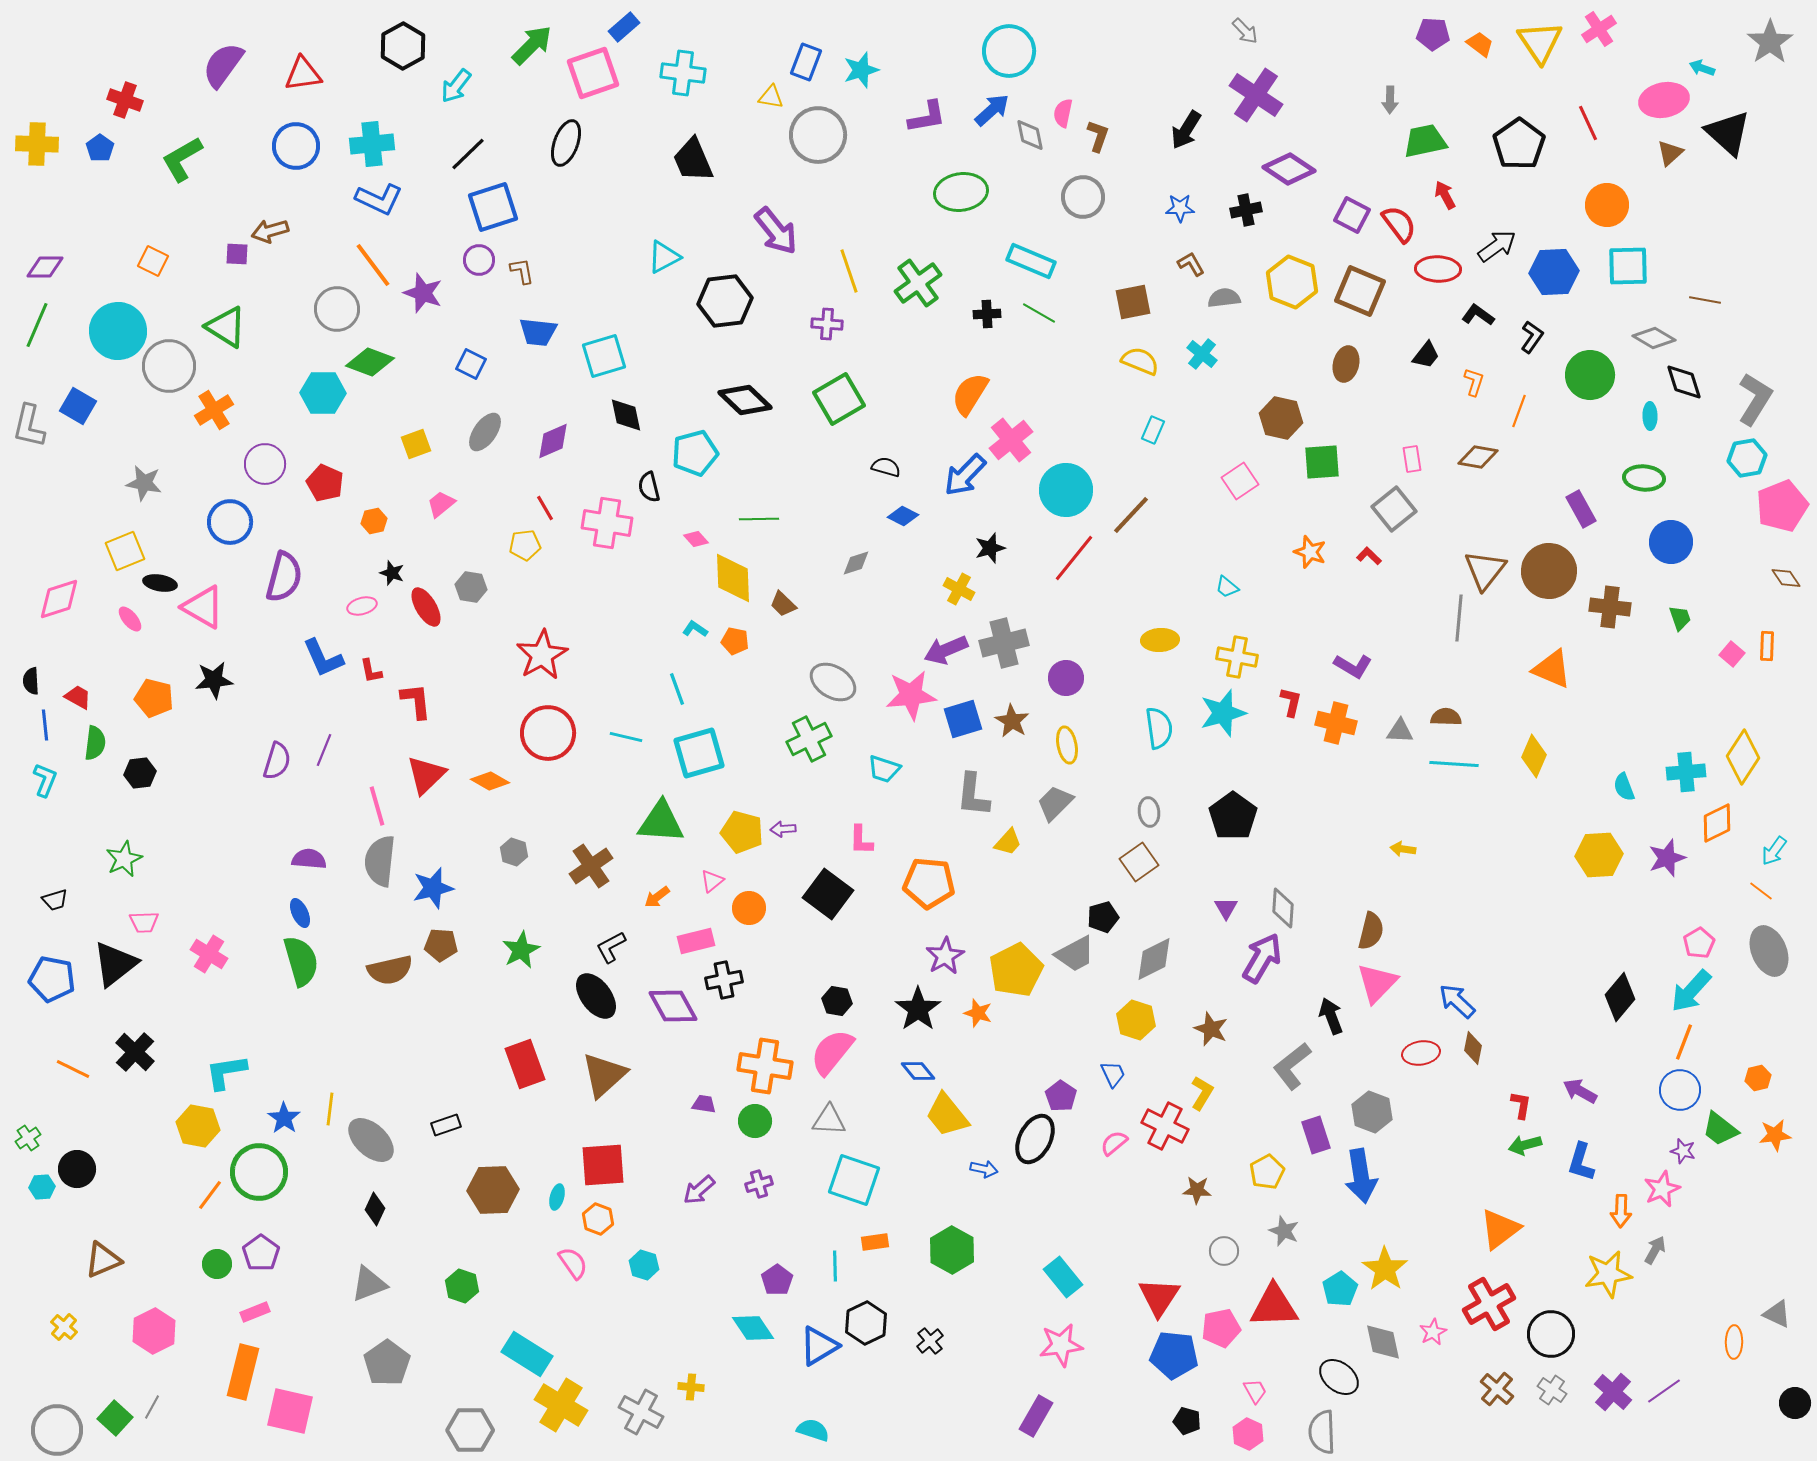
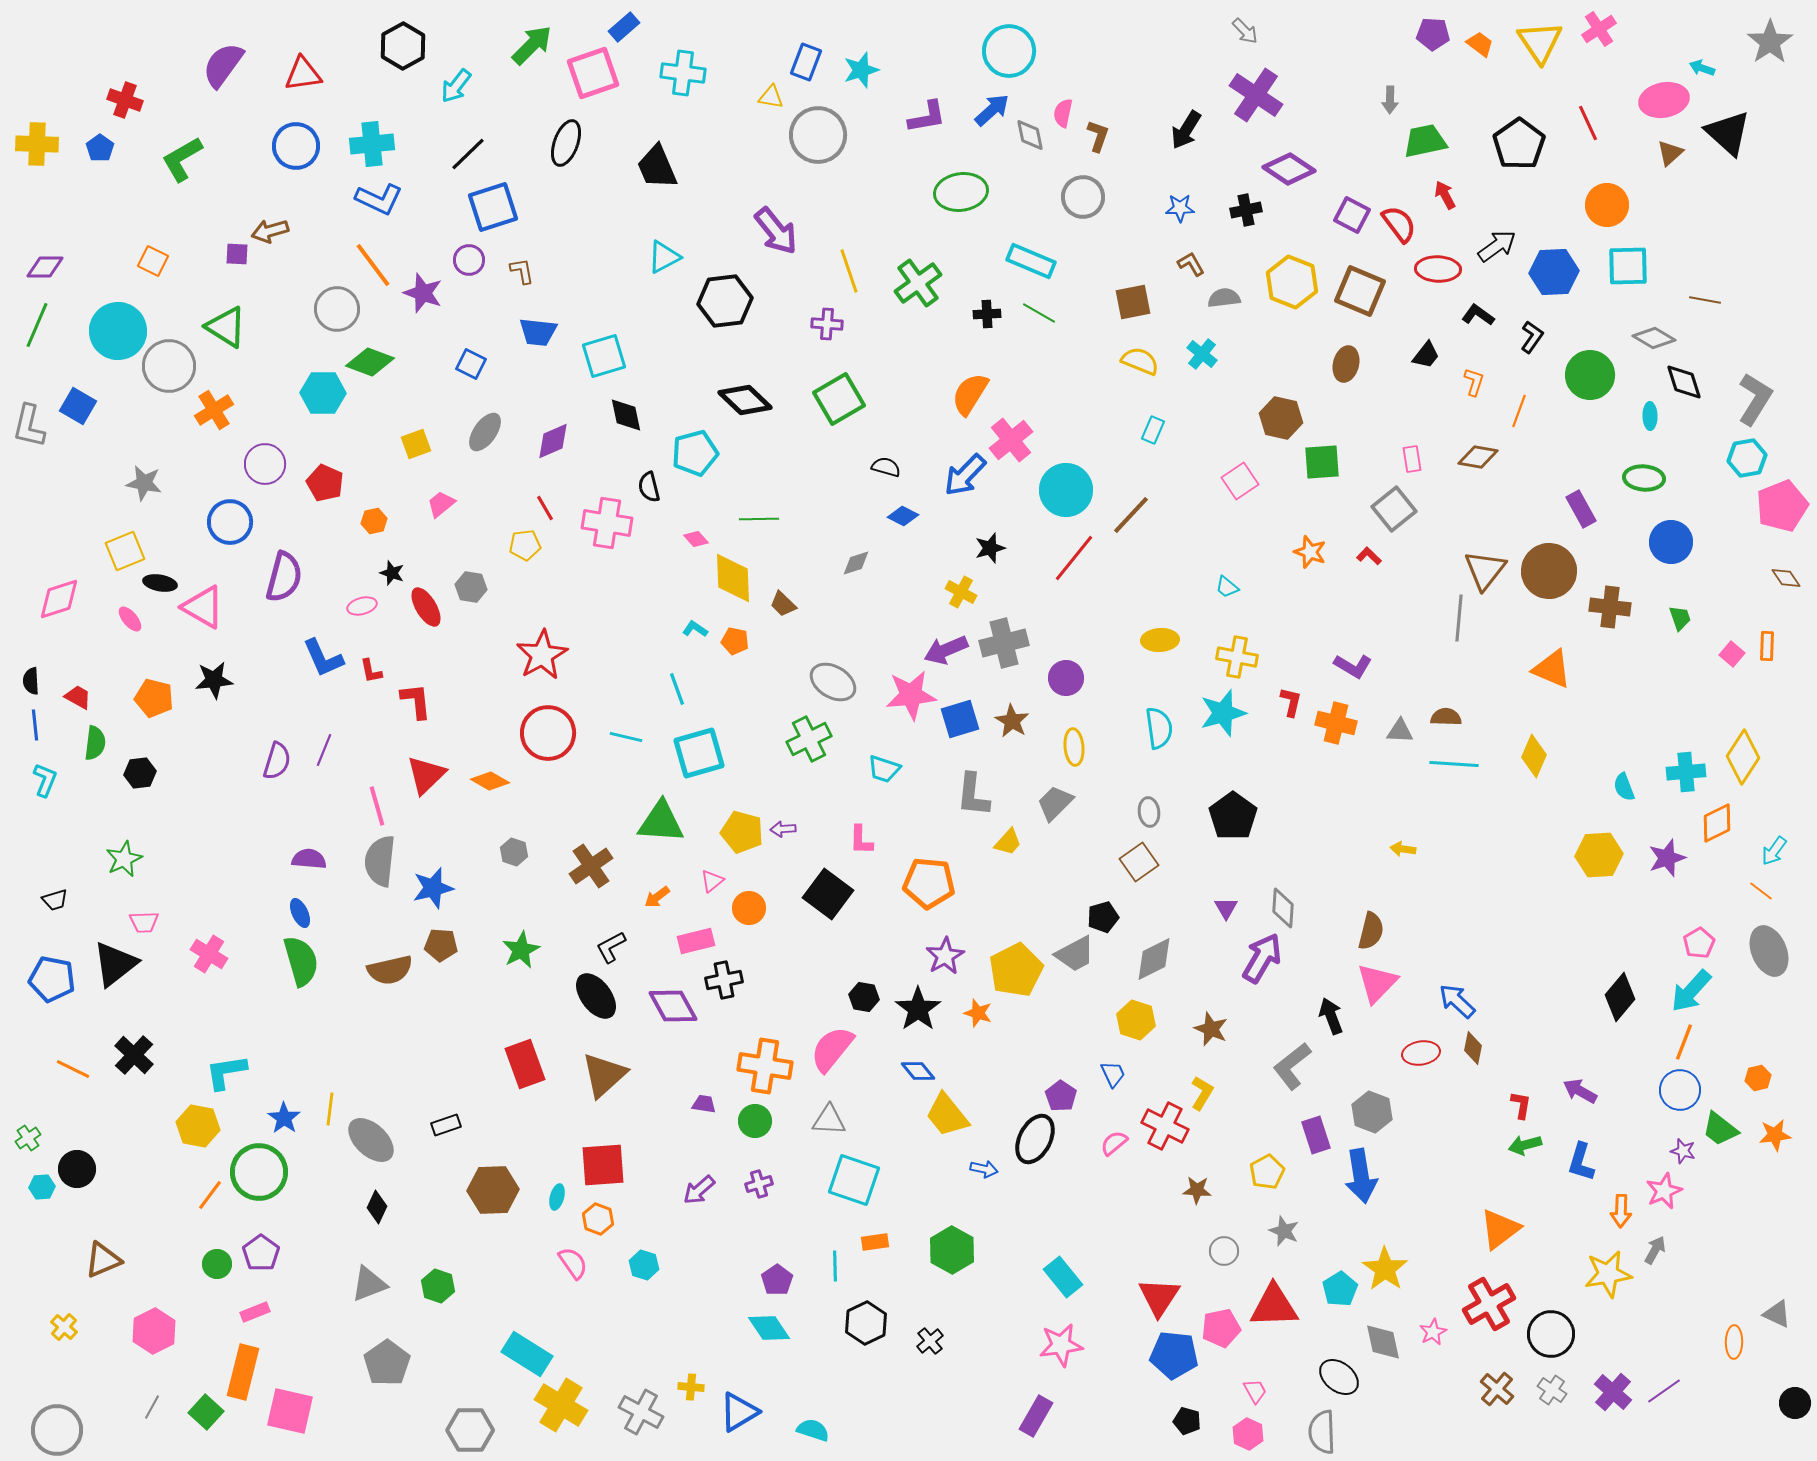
black trapezoid at (693, 160): moved 36 px left, 7 px down
purple circle at (479, 260): moved 10 px left
yellow cross at (959, 589): moved 2 px right, 3 px down
blue square at (963, 719): moved 3 px left
blue line at (45, 725): moved 10 px left
yellow ellipse at (1067, 745): moved 7 px right, 2 px down; rotated 6 degrees clockwise
black hexagon at (837, 1001): moved 27 px right, 4 px up
black cross at (135, 1052): moved 1 px left, 3 px down
pink semicircle at (832, 1052): moved 3 px up
pink star at (1662, 1189): moved 2 px right, 2 px down
black diamond at (375, 1209): moved 2 px right, 2 px up
green hexagon at (462, 1286): moved 24 px left
cyan diamond at (753, 1328): moved 16 px right
blue triangle at (819, 1346): moved 80 px left, 66 px down
green square at (115, 1418): moved 91 px right, 6 px up
